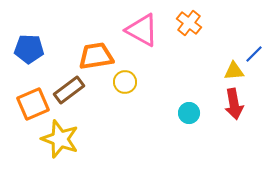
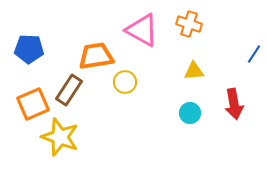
orange cross: moved 1 px down; rotated 20 degrees counterclockwise
blue line: rotated 12 degrees counterclockwise
yellow triangle: moved 40 px left
brown rectangle: rotated 20 degrees counterclockwise
cyan circle: moved 1 px right
yellow star: moved 2 px up
